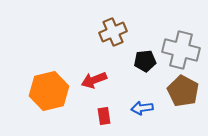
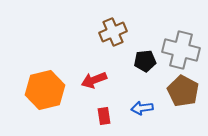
orange hexagon: moved 4 px left, 1 px up
